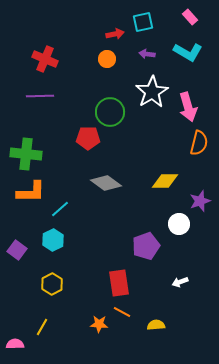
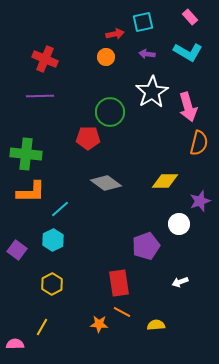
orange circle: moved 1 px left, 2 px up
